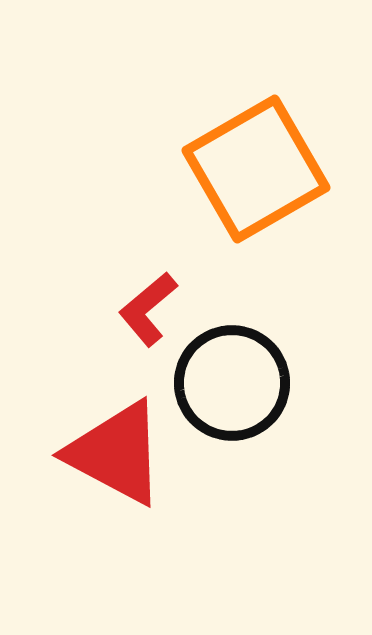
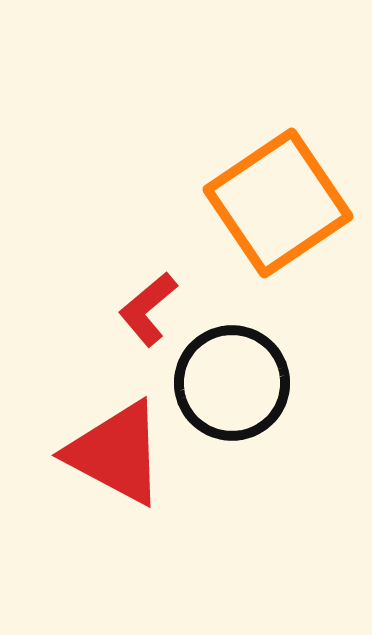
orange square: moved 22 px right, 34 px down; rotated 4 degrees counterclockwise
